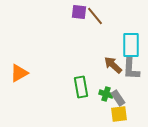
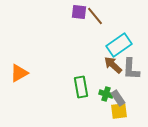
cyan rectangle: moved 12 px left; rotated 55 degrees clockwise
yellow square: moved 3 px up
